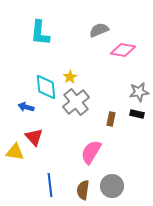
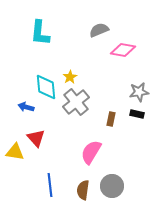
red triangle: moved 2 px right, 1 px down
